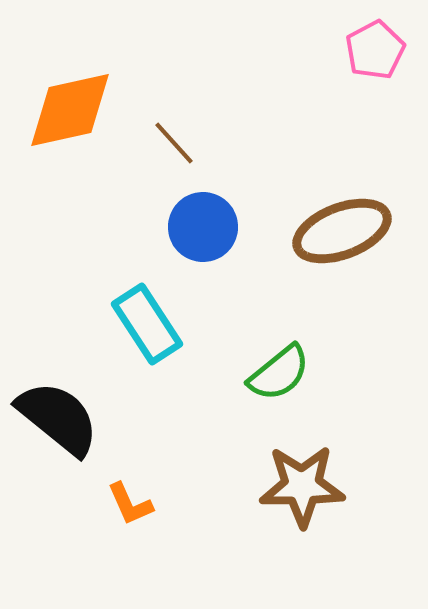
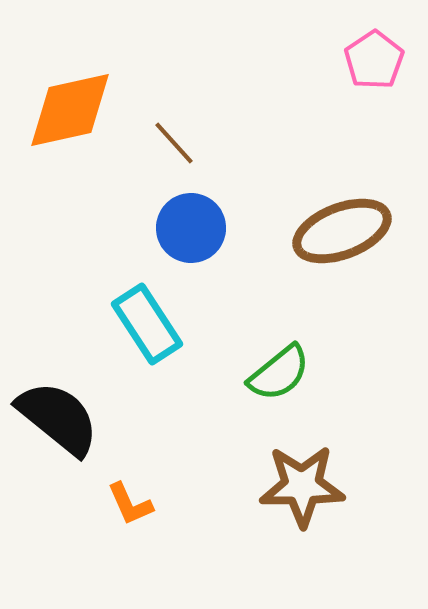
pink pentagon: moved 1 px left, 10 px down; rotated 6 degrees counterclockwise
blue circle: moved 12 px left, 1 px down
